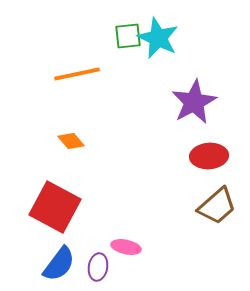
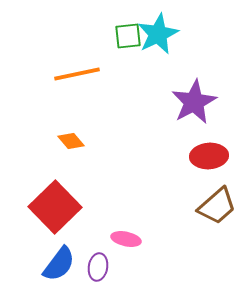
cyan star: moved 4 px up; rotated 21 degrees clockwise
red square: rotated 18 degrees clockwise
pink ellipse: moved 8 px up
